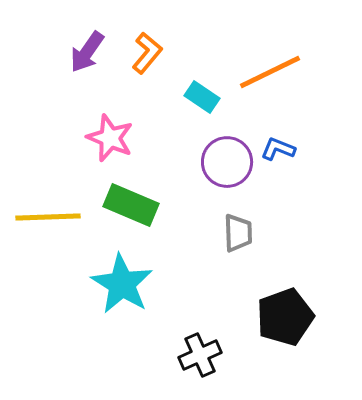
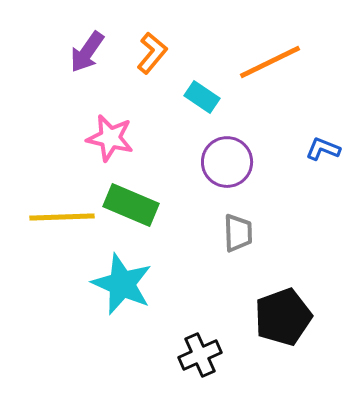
orange L-shape: moved 5 px right
orange line: moved 10 px up
pink star: rotated 9 degrees counterclockwise
blue L-shape: moved 45 px right
yellow line: moved 14 px right
cyan star: rotated 8 degrees counterclockwise
black pentagon: moved 2 px left
